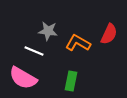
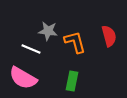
red semicircle: moved 2 px down; rotated 40 degrees counterclockwise
orange L-shape: moved 3 px left, 1 px up; rotated 45 degrees clockwise
white line: moved 3 px left, 2 px up
green rectangle: moved 1 px right
